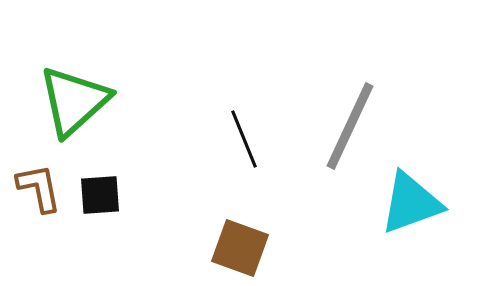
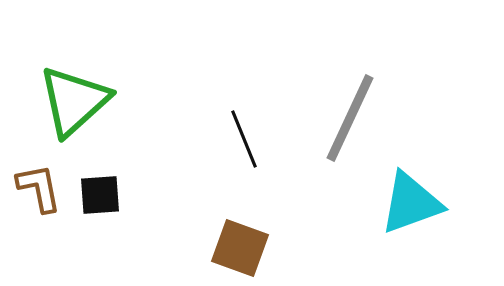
gray line: moved 8 px up
